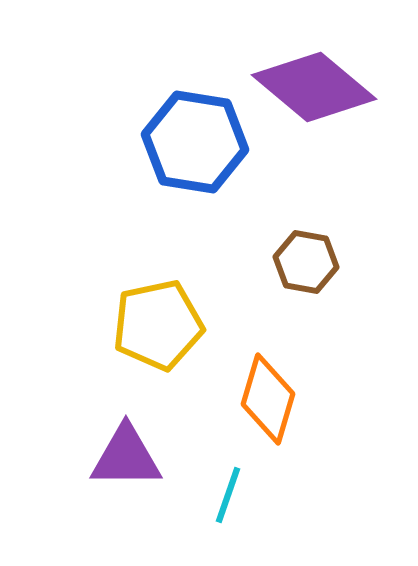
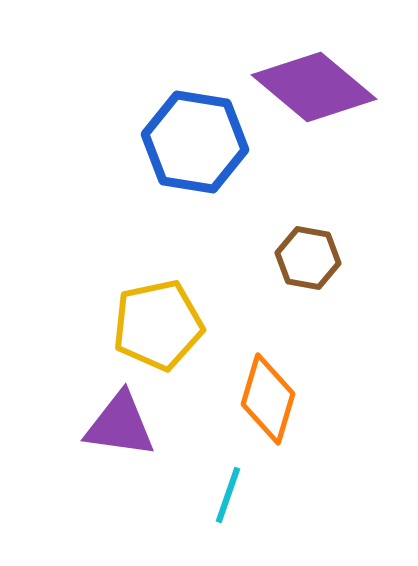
brown hexagon: moved 2 px right, 4 px up
purple triangle: moved 6 px left, 32 px up; rotated 8 degrees clockwise
